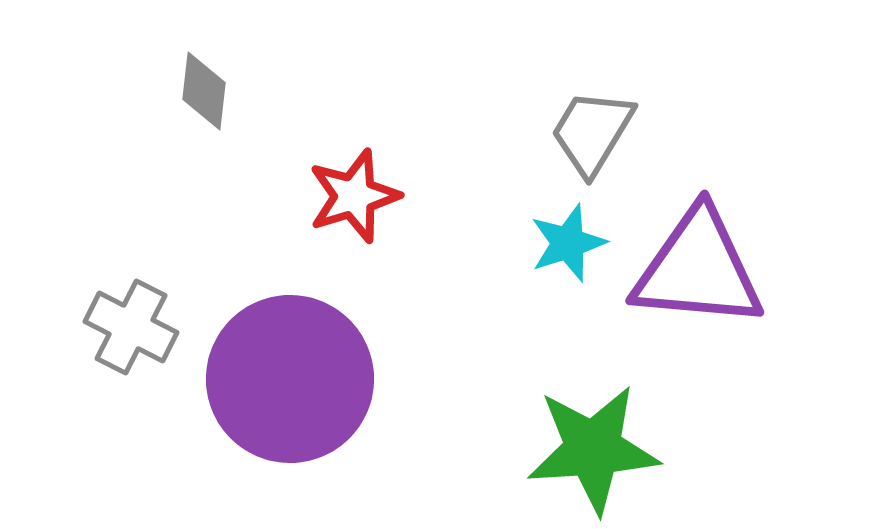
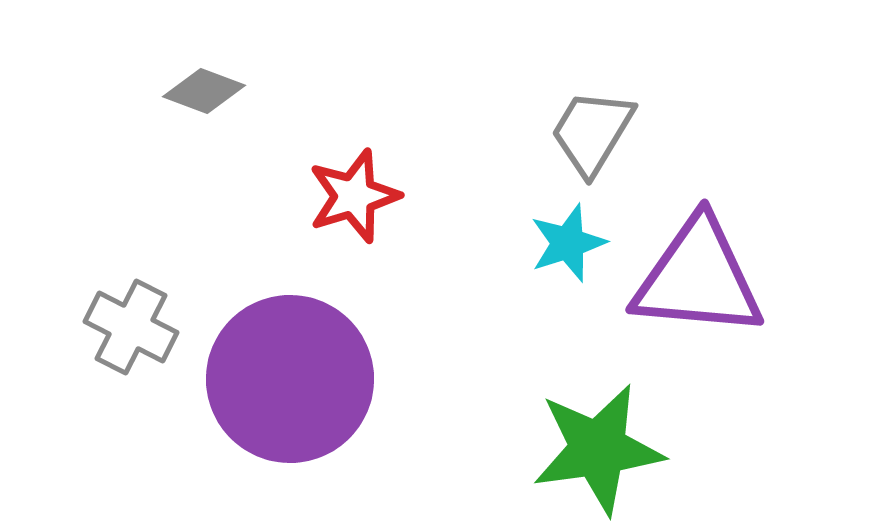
gray diamond: rotated 76 degrees counterclockwise
purple triangle: moved 9 px down
green star: moved 5 px right; rotated 4 degrees counterclockwise
